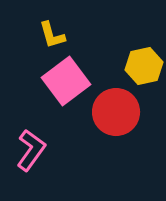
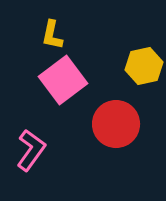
yellow L-shape: rotated 28 degrees clockwise
pink square: moved 3 px left, 1 px up
red circle: moved 12 px down
